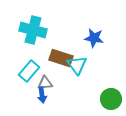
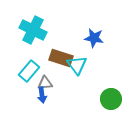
cyan cross: rotated 12 degrees clockwise
